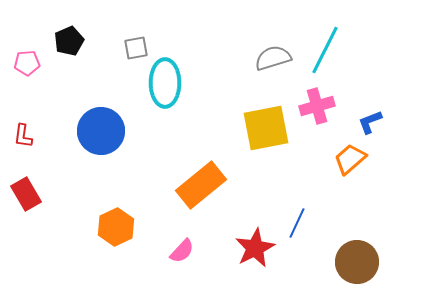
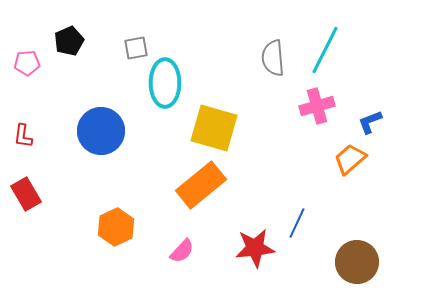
gray semicircle: rotated 78 degrees counterclockwise
yellow square: moved 52 px left; rotated 27 degrees clockwise
red star: rotated 21 degrees clockwise
